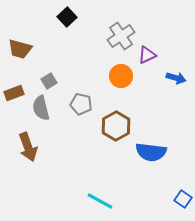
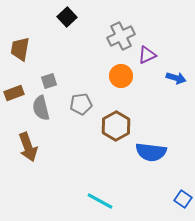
gray cross: rotated 8 degrees clockwise
brown trapezoid: rotated 85 degrees clockwise
gray square: rotated 14 degrees clockwise
gray pentagon: rotated 20 degrees counterclockwise
